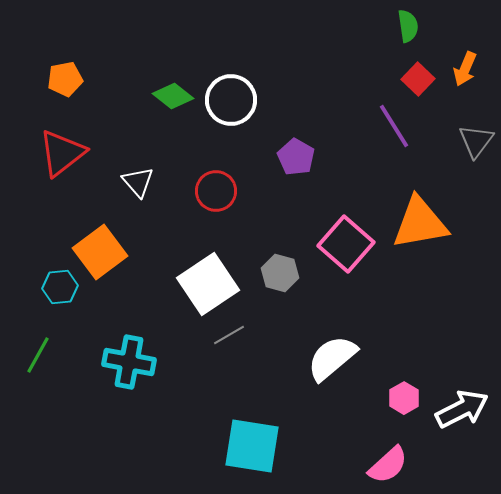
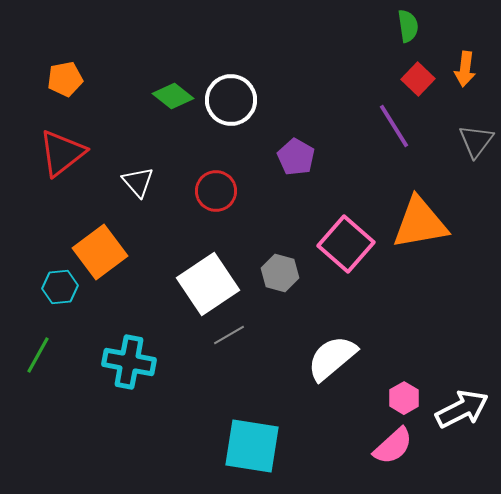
orange arrow: rotated 16 degrees counterclockwise
pink semicircle: moved 5 px right, 19 px up
